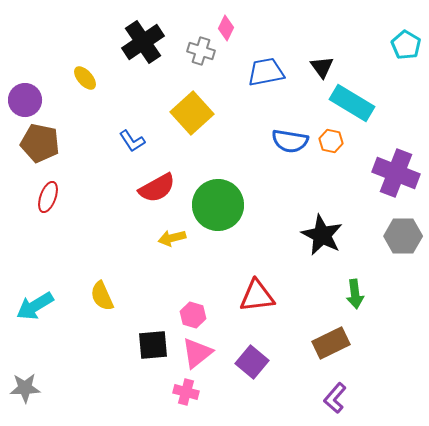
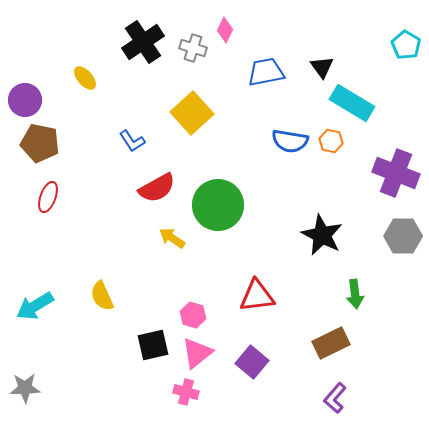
pink diamond: moved 1 px left, 2 px down
gray cross: moved 8 px left, 3 px up
yellow arrow: rotated 48 degrees clockwise
black square: rotated 8 degrees counterclockwise
